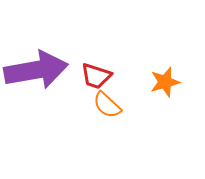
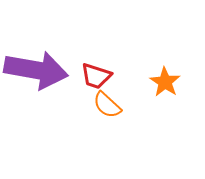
purple arrow: rotated 20 degrees clockwise
orange star: rotated 24 degrees counterclockwise
